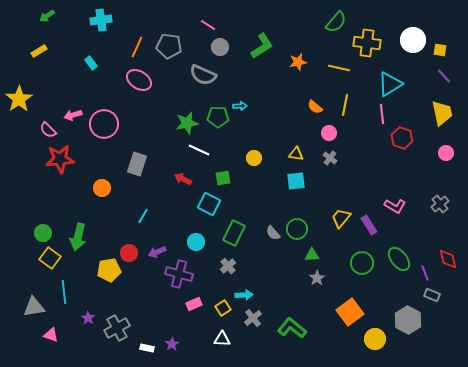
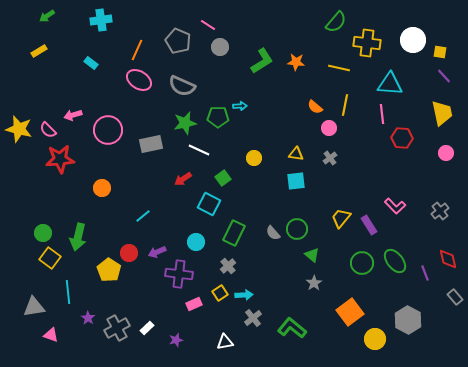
gray pentagon at (169, 46): moved 9 px right, 5 px up; rotated 15 degrees clockwise
green L-shape at (262, 46): moved 15 px down
orange line at (137, 47): moved 3 px down
yellow square at (440, 50): moved 2 px down
orange star at (298, 62): moved 2 px left; rotated 18 degrees clockwise
cyan rectangle at (91, 63): rotated 16 degrees counterclockwise
gray semicircle at (203, 75): moved 21 px left, 11 px down
cyan triangle at (390, 84): rotated 36 degrees clockwise
yellow star at (19, 99): moved 30 px down; rotated 24 degrees counterclockwise
green star at (187, 123): moved 2 px left
pink circle at (104, 124): moved 4 px right, 6 px down
pink circle at (329, 133): moved 5 px up
red hexagon at (402, 138): rotated 15 degrees counterclockwise
gray cross at (330, 158): rotated 16 degrees clockwise
gray rectangle at (137, 164): moved 14 px right, 20 px up; rotated 60 degrees clockwise
green square at (223, 178): rotated 28 degrees counterclockwise
red arrow at (183, 179): rotated 60 degrees counterclockwise
gray cross at (440, 204): moved 7 px down
pink L-shape at (395, 206): rotated 15 degrees clockwise
cyan line at (143, 216): rotated 21 degrees clockwise
green triangle at (312, 255): rotated 42 degrees clockwise
green ellipse at (399, 259): moved 4 px left, 2 px down
yellow pentagon at (109, 270): rotated 30 degrees counterclockwise
purple cross at (179, 274): rotated 8 degrees counterclockwise
gray star at (317, 278): moved 3 px left, 5 px down
cyan line at (64, 292): moved 4 px right
gray rectangle at (432, 295): moved 23 px right, 2 px down; rotated 28 degrees clockwise
yellow square at (223, 308): moved 3 px left, 15 px up
white triangle at (222, 339): moved 3 px right, 3 px down; rotated 12 degrees counterclockwise
purple star at (172, 344): moved 4 px right, 4 px up; rotated 16 degrees clockwise
white rectangle at (147, 348): moved 20 px up; rotated 56 degrees counterclockwise
